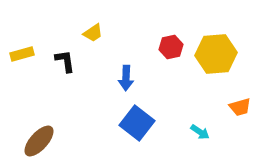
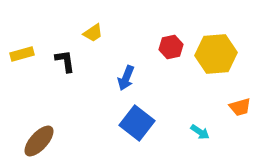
blue arrow: rotated 20 degrees clockwise
